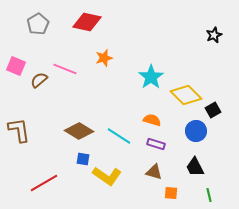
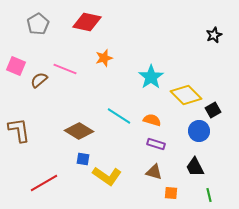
blue circle: moved 3 px right
cyan line: moved 20 px up
